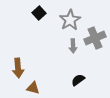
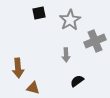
black square: rotated 32 degrees clockwise
gray cross: moved 3 px down
gray arrow: moved 7 px left, 9 px down
black semicircle: moved 1 px left, 1 px down
